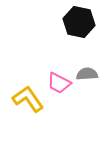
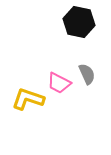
gray semicircle: rotated 70 degrees clockwise
yellow L-shape: rotated 36 degrees counterclockwise
